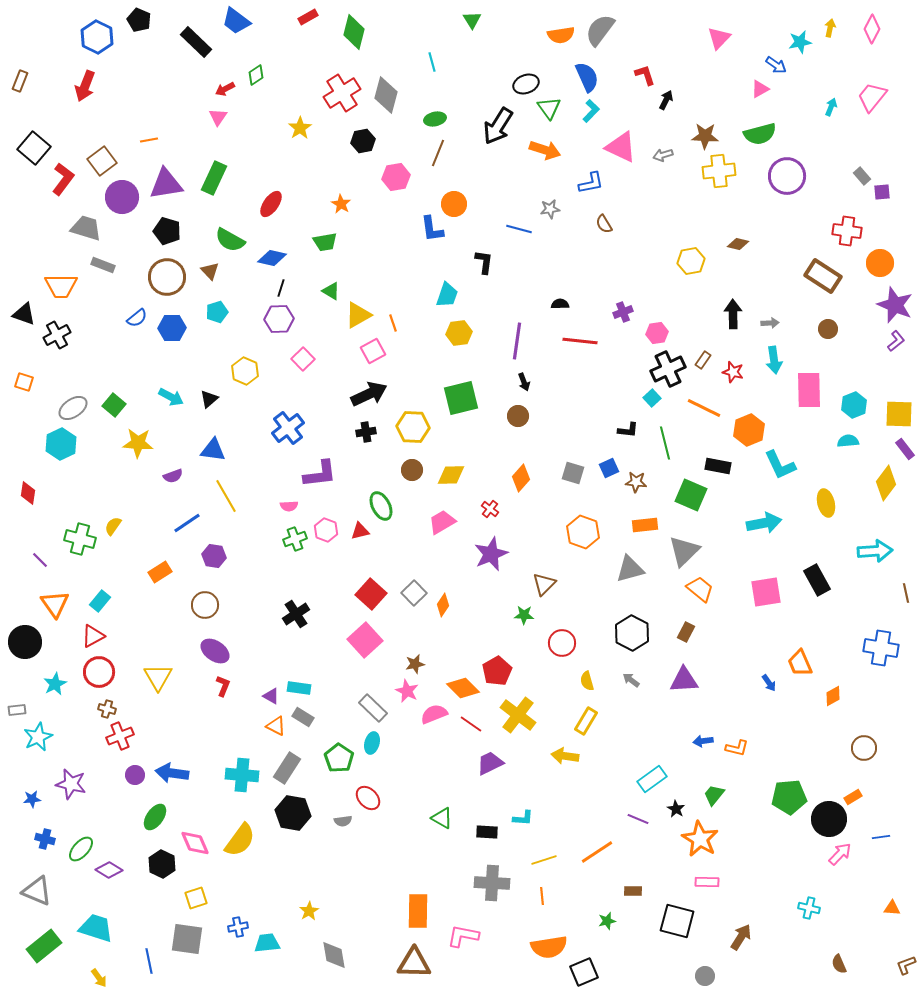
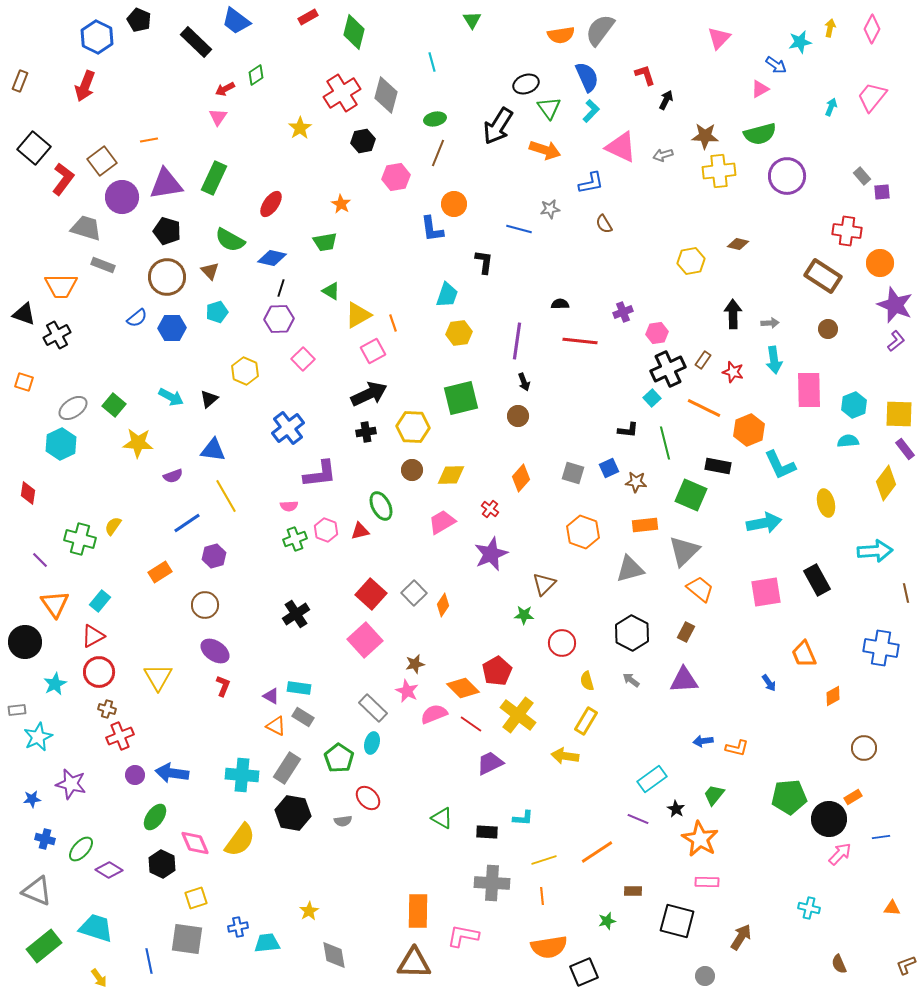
purple hexagon at (214, 556): rotated 25 degrees counterclockwise
orange trapezoid at (800, 663): moved 4 px right, 9 px up
